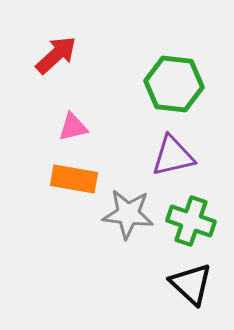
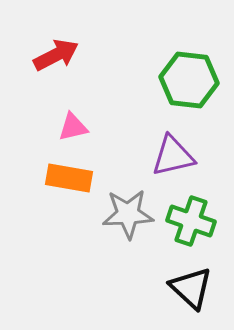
red arrow: rotated 15 degrees clockwise
green hexagon: moved 15 px right, 4 px up
orange rectangle: moved 5 px left, 1 px up
gray star: rotated 9 degrees counterclockwise
black triangle: moved 4 px down
